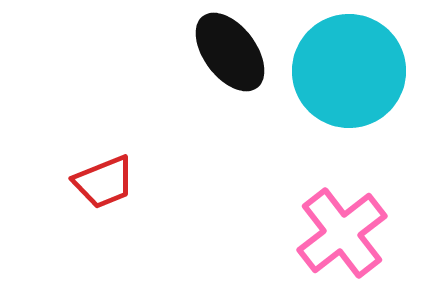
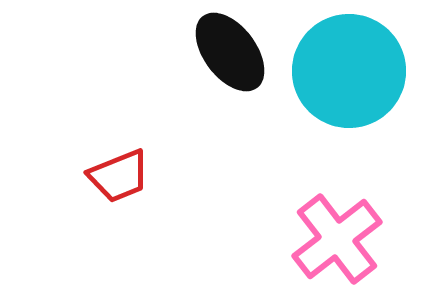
red trapezoid: moved 15 px right, 6 px up
pink cross: moved 5 px left, 6 px down
